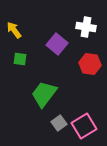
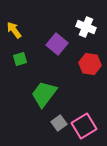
white cross: rotated 12 degrees clockwise
green square: rotated 24 degrees counterclockwise
